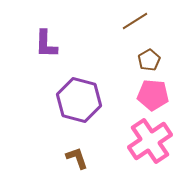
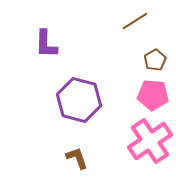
brown pentagon: moved 6 px right
